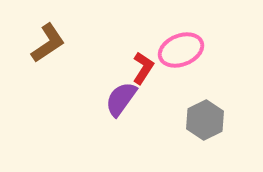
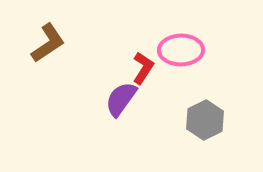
pink ellipse: rotated 21 degrees clockwise
